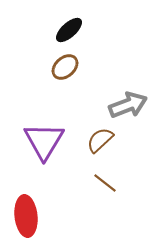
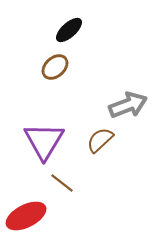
brown ellipse: moved 10 px left
brown line: moved 43 px left
red ellipse: rotated 69 degrees clockwise
